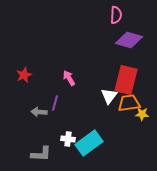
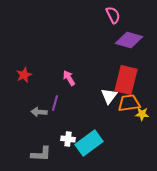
pink semicircle: moved 3 px left; rotated 30 degrees counterclockwise
